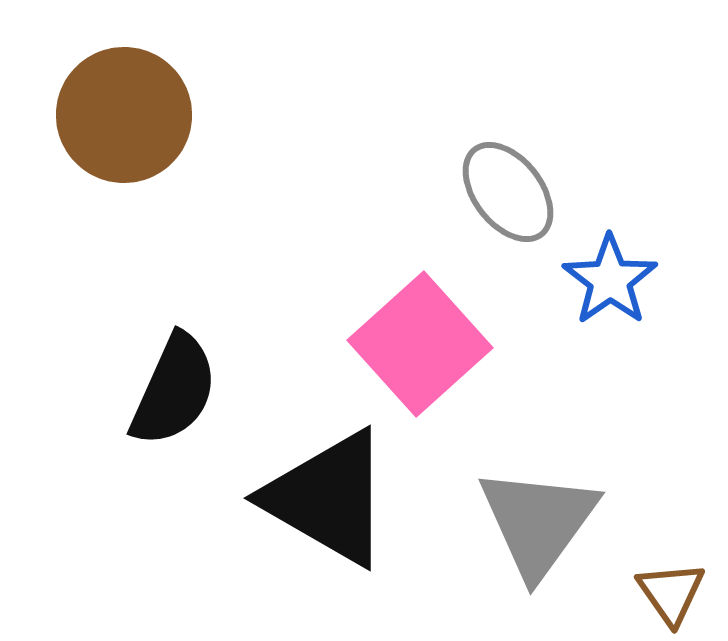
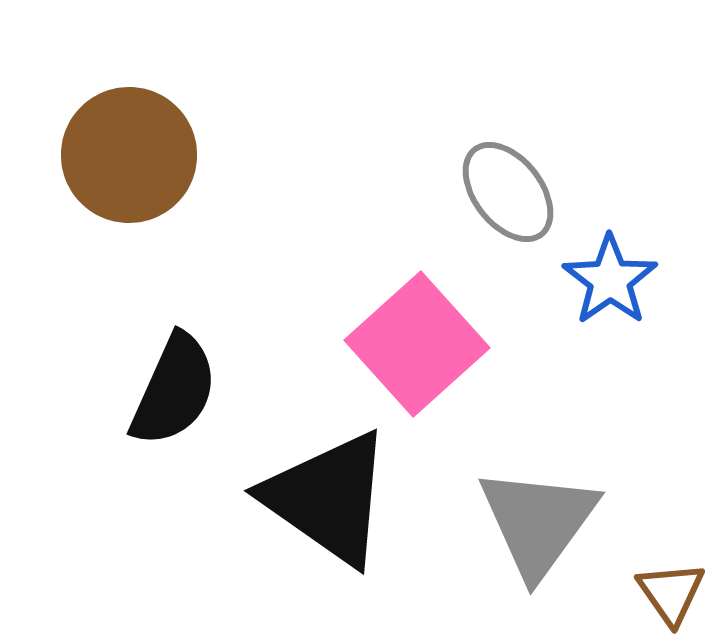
brown circle: moved 5 px right, 40 px down
pink square: moved 3 px left
black triangle: rotated 5 degrees clockwise
